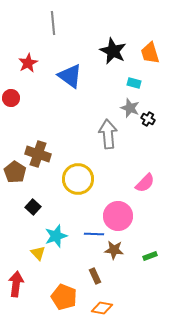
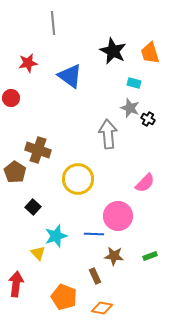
red star: rotated 18 degrees clockwise
brown cross: moved 4 px up
brown star: moved 6 px down
